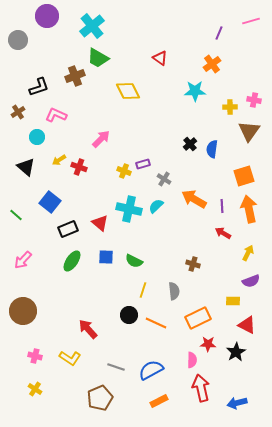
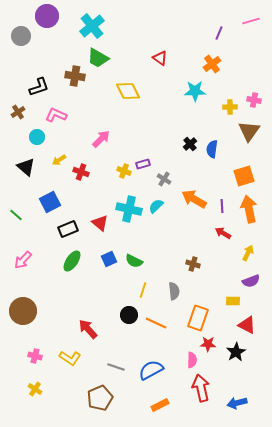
gray circle at (18, 40): moved 3 px right, 4 px up
brown cross at (75, 76): rotated 30 degrees clockwise
red cross at (79, 167): moved 2 px right, 5 px down
blue square at (50, 202): rotated 25 degrees clockwise
blue square at (106, 257): moved 3 px right, 2 px down; rotated 28 degrees counterclockwise
orange rectangle at (198, 318): rotated 45 degrees counterclockwise
orange rectangle at (159, 401): moved 1 px right, 4 px down
